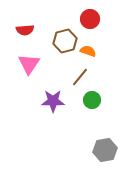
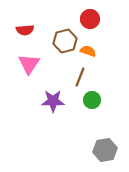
brown line: rotated 18 degrees counterclockwise
